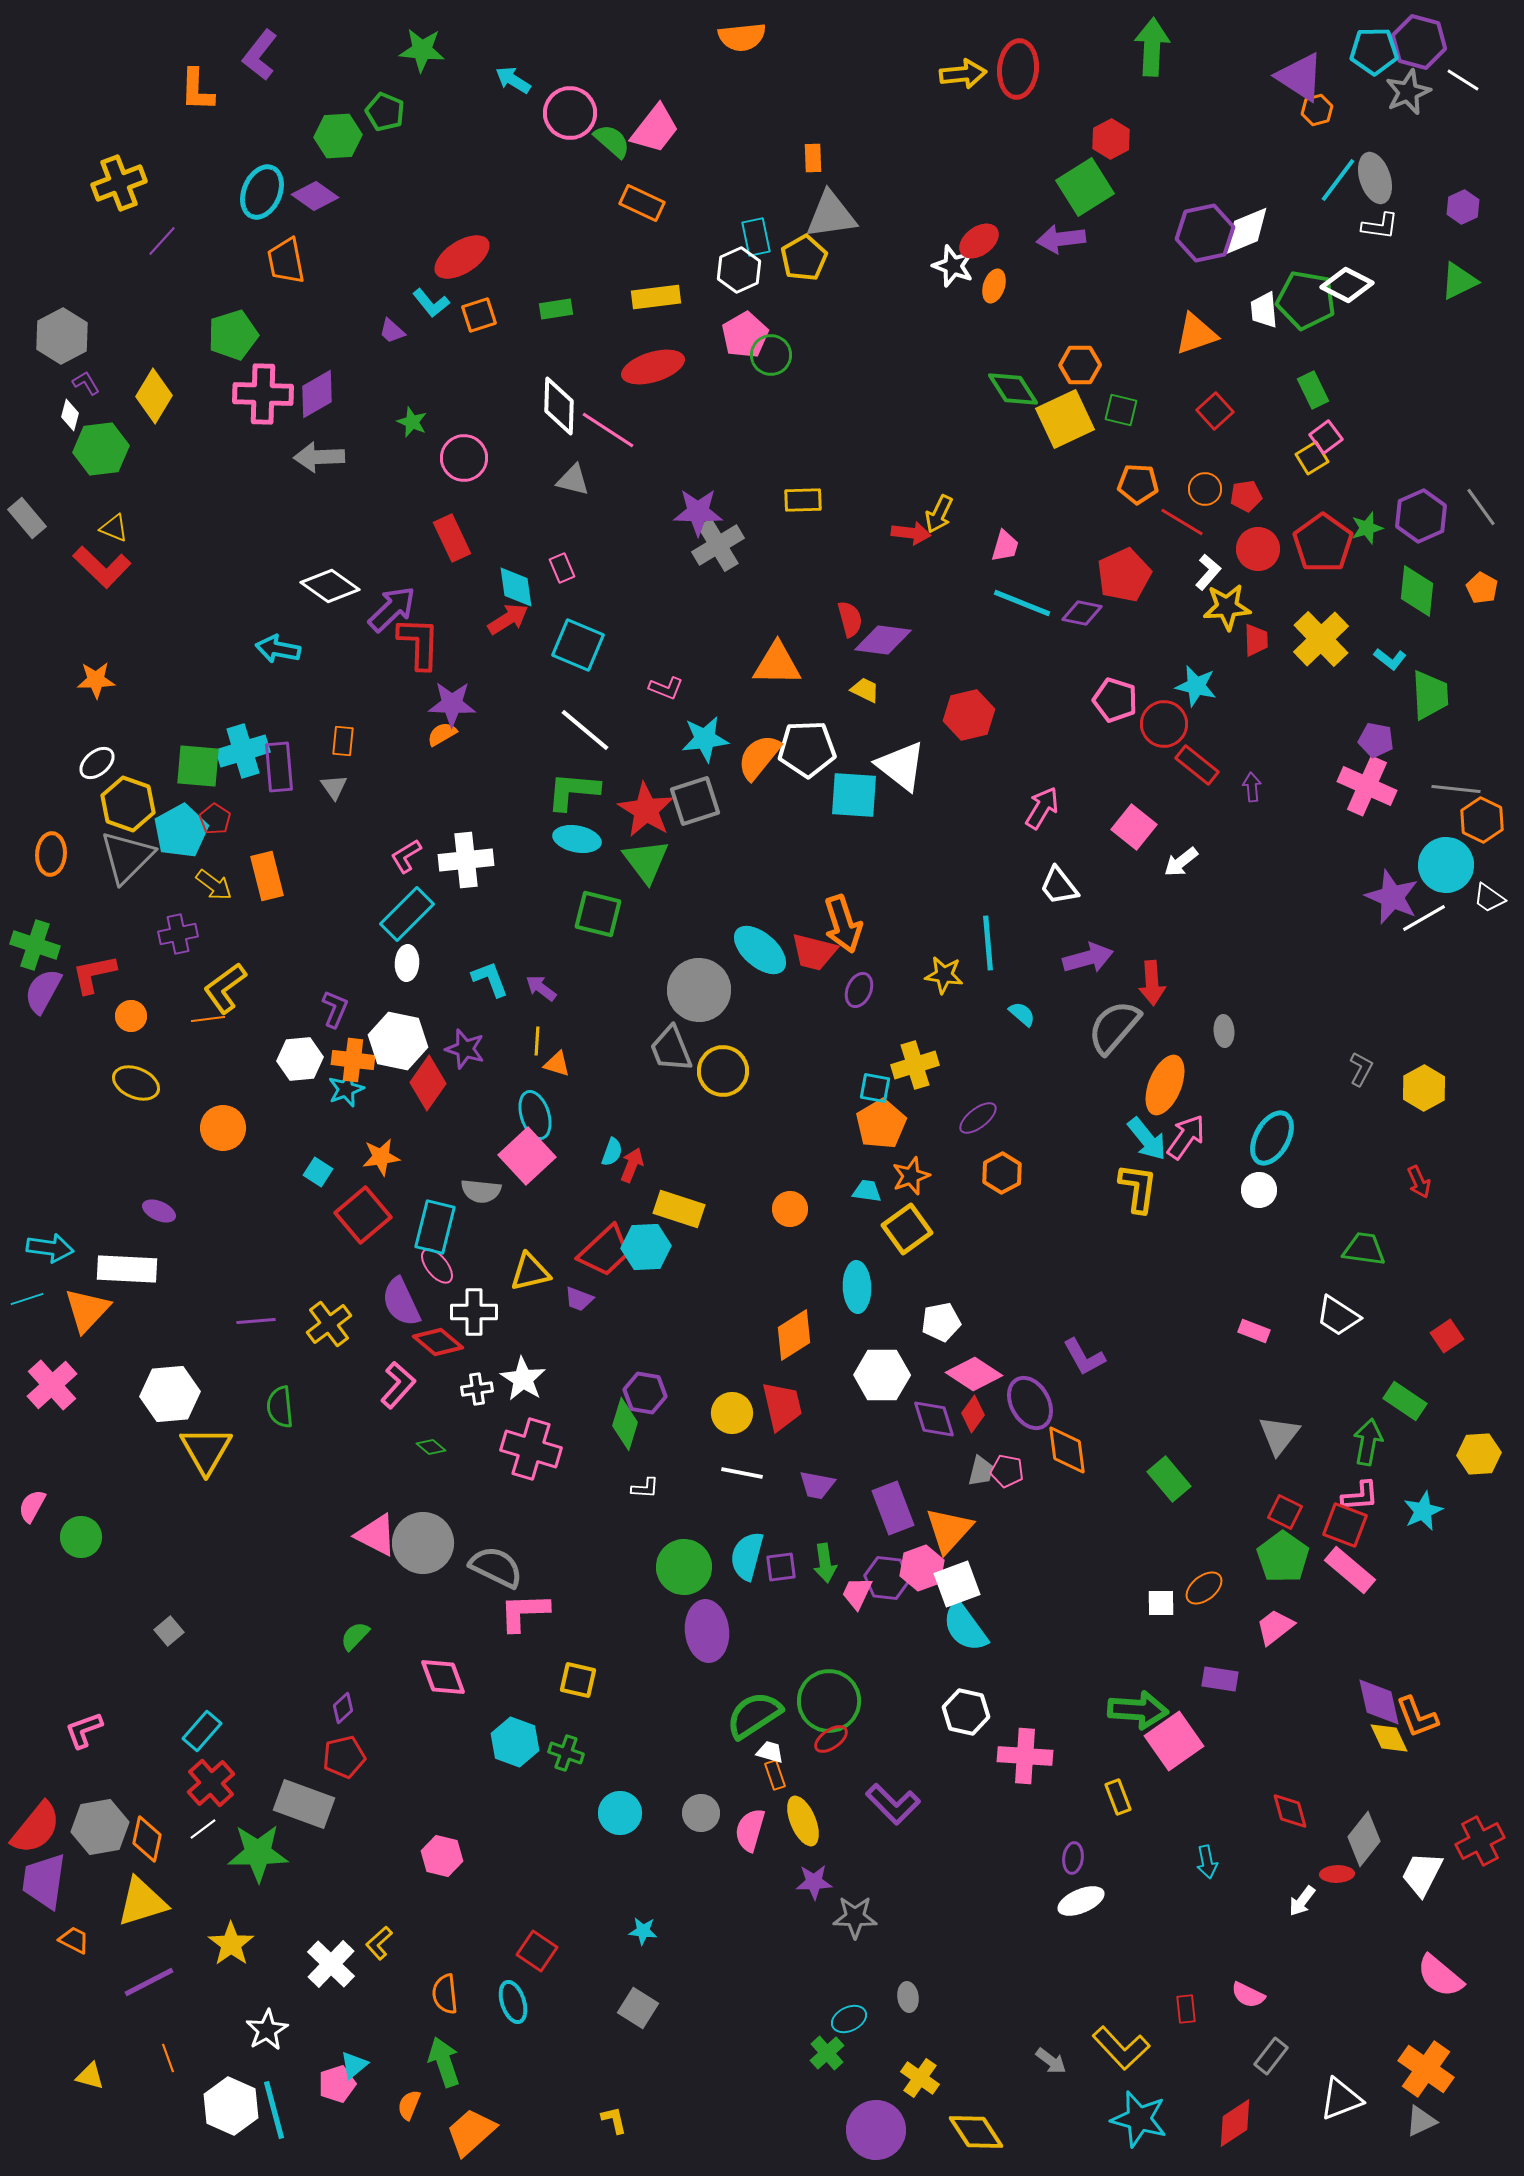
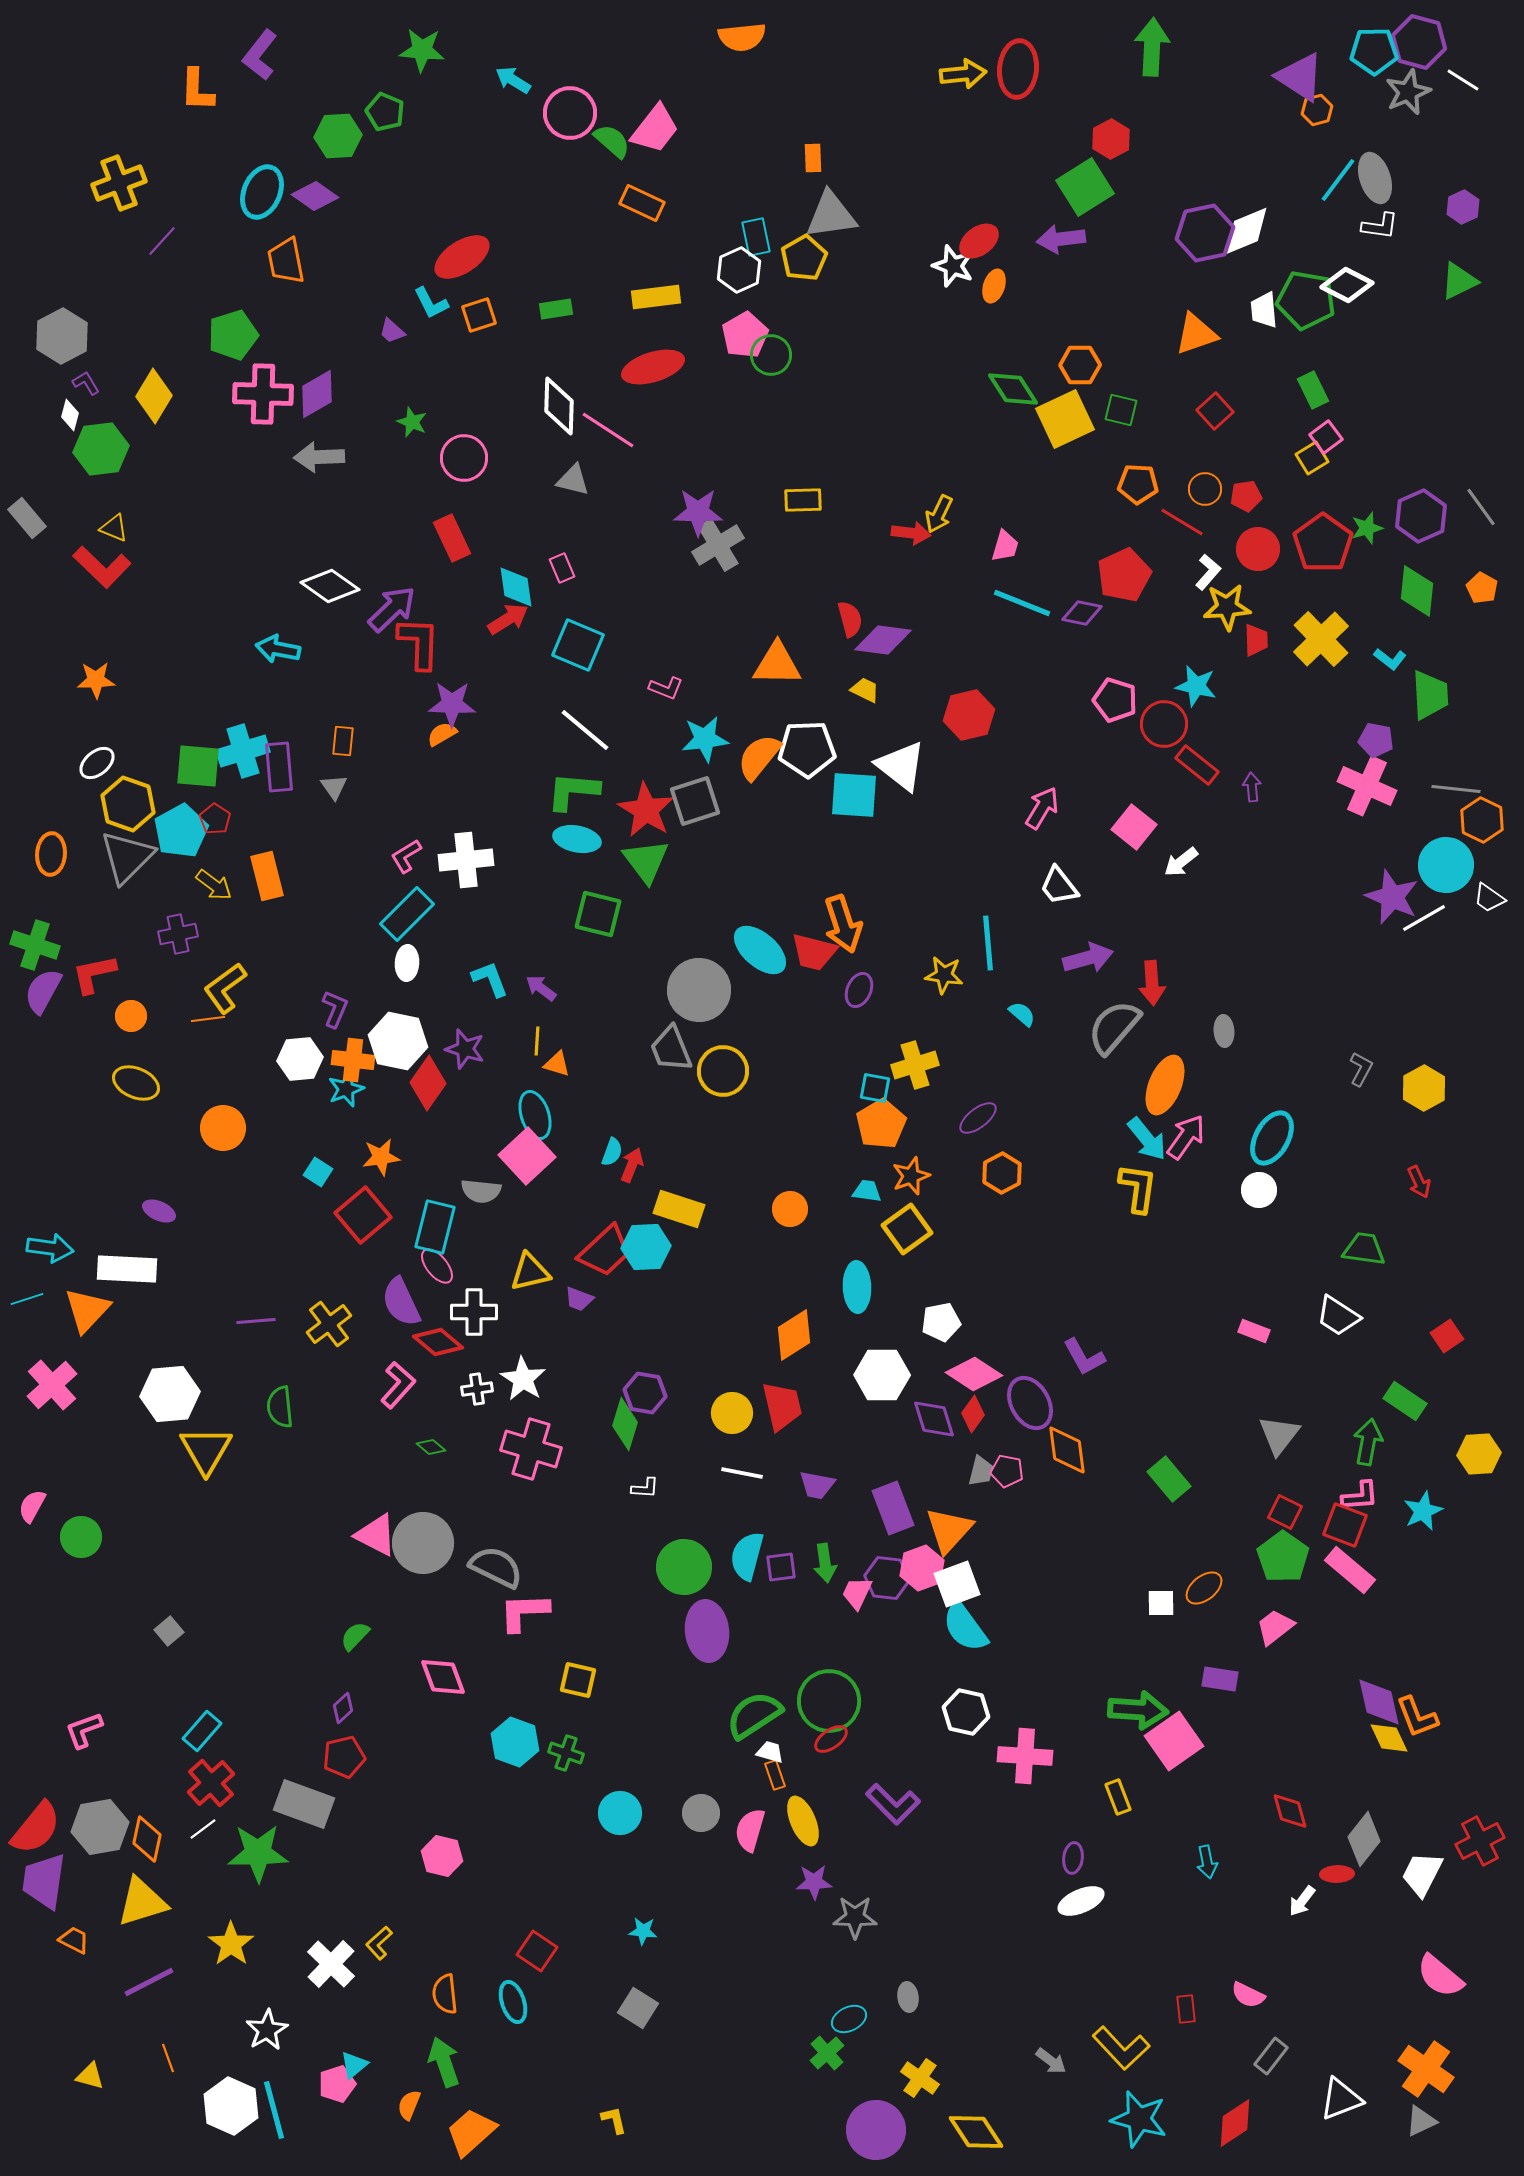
cyan L-shape at (431, 303): rotated 12 degrees clockwise
